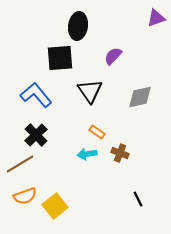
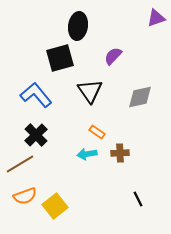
black square: rotated 12 degrees counterclockwise
brown cross: rotated 24 degrees counterclockwise
